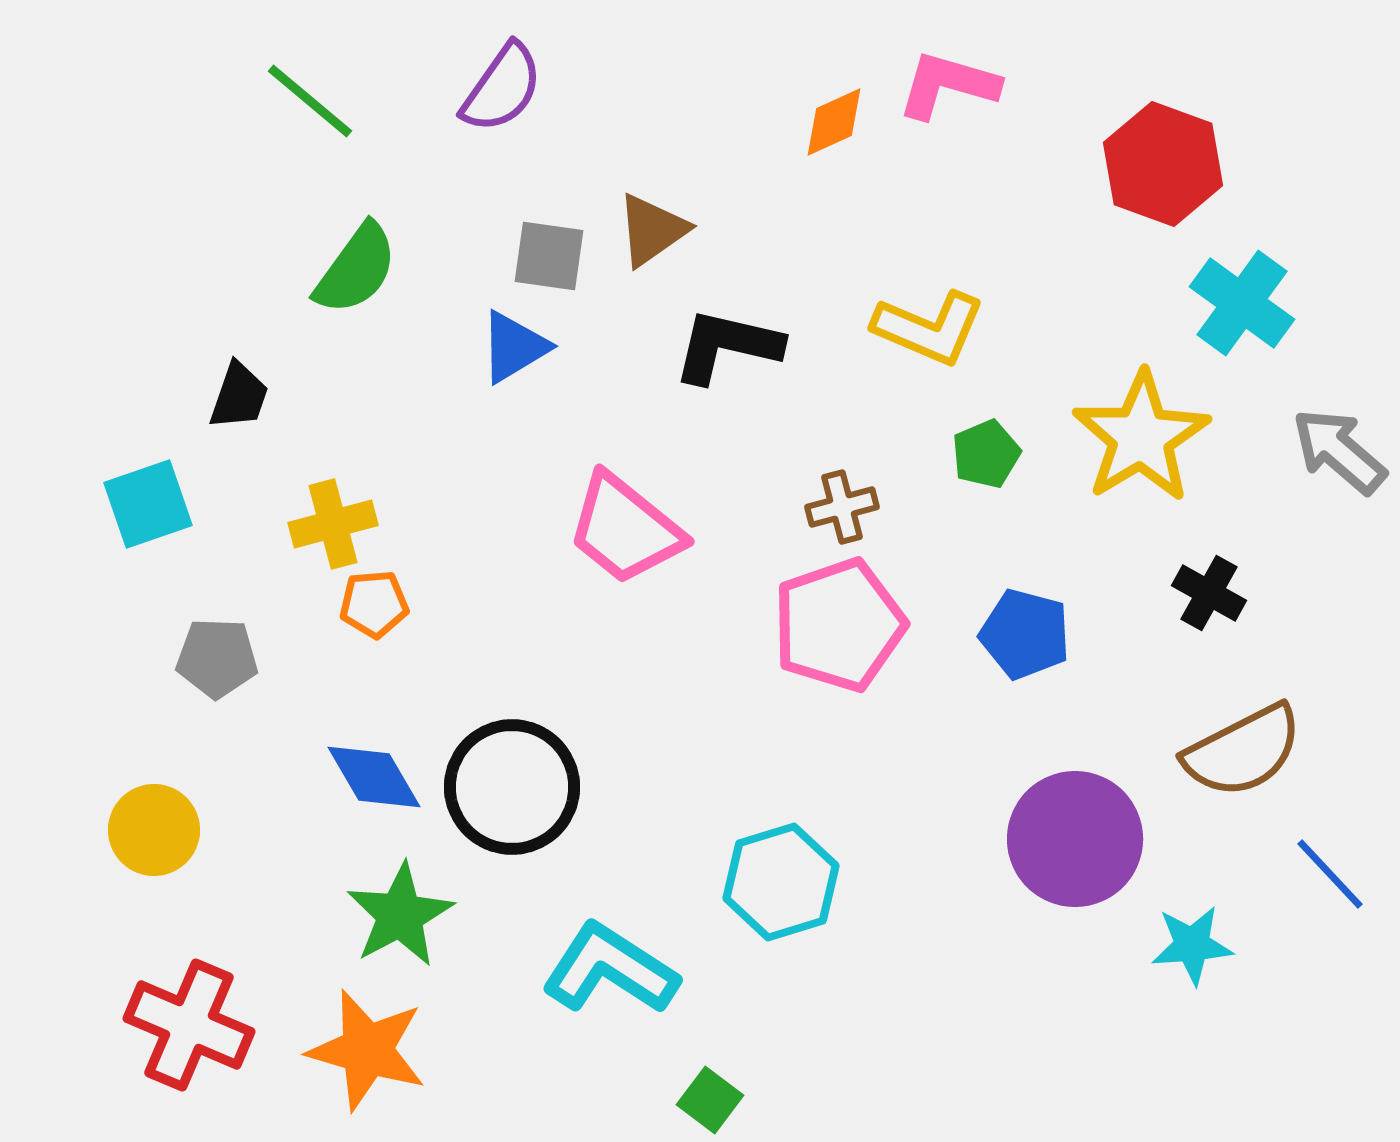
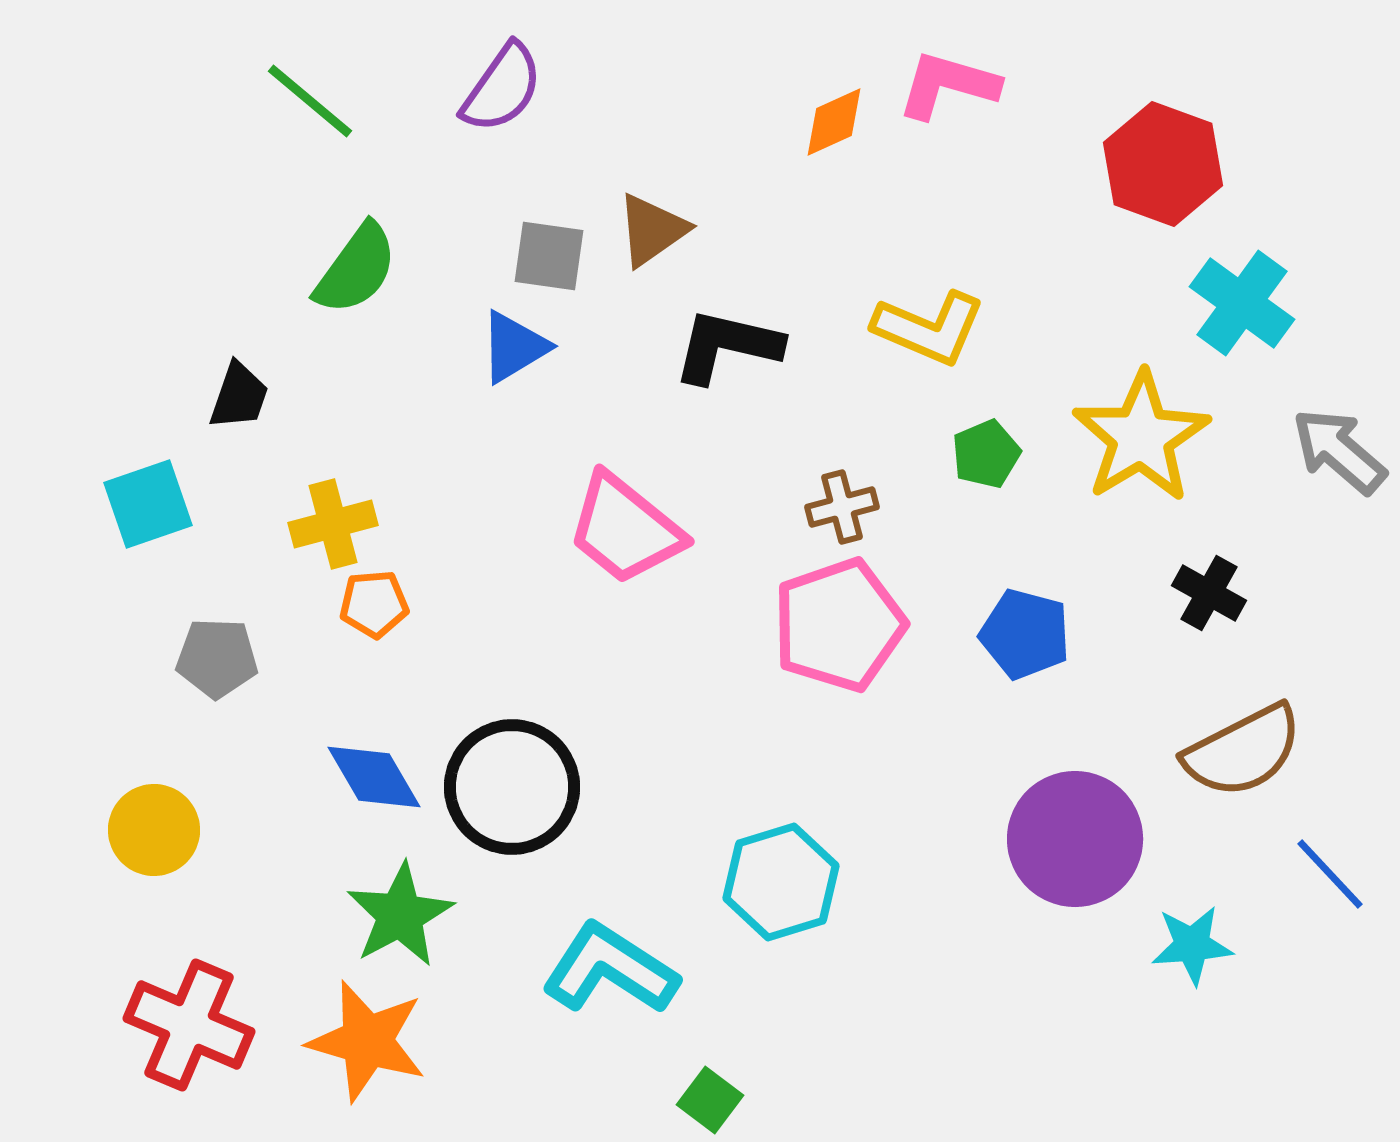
orange star: moved 9 px up
